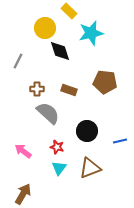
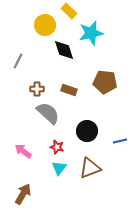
yellow circle: moved 3 px up
black diamond: moved 4 px right, 1 px up
